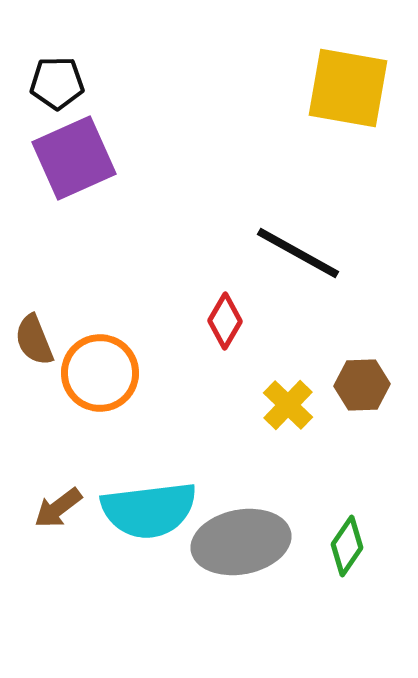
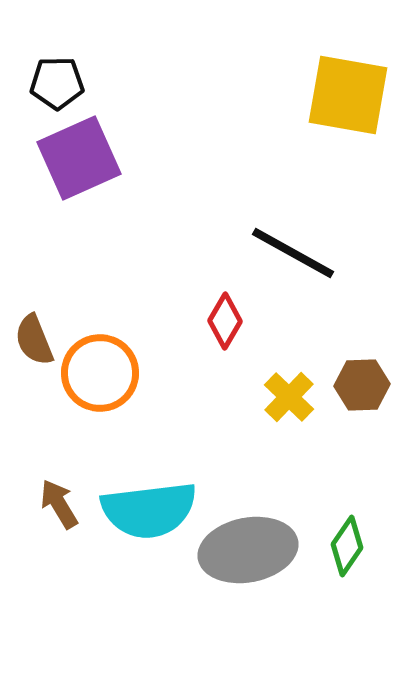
yellow square: moved 7 px down
purple square: moved 5 px right
black line: moved 5 px left
yellow cross: moved 1 px right, 8 px up
brown arrow: moved 1 px right, 4 px up; rotated 96 degrees clockwise
gray ellipse: moved 7 px right, 8 px down
